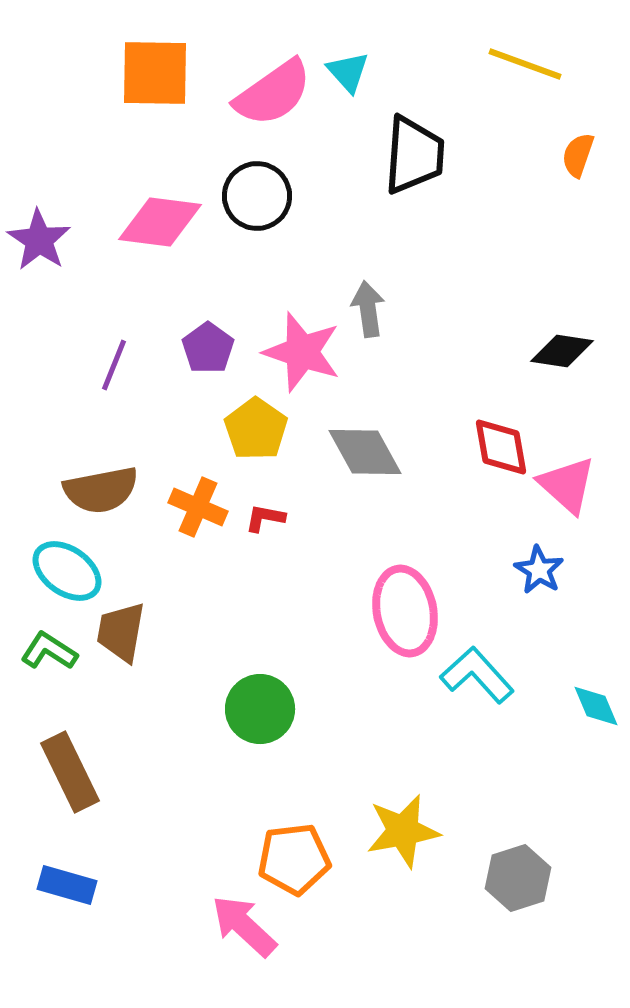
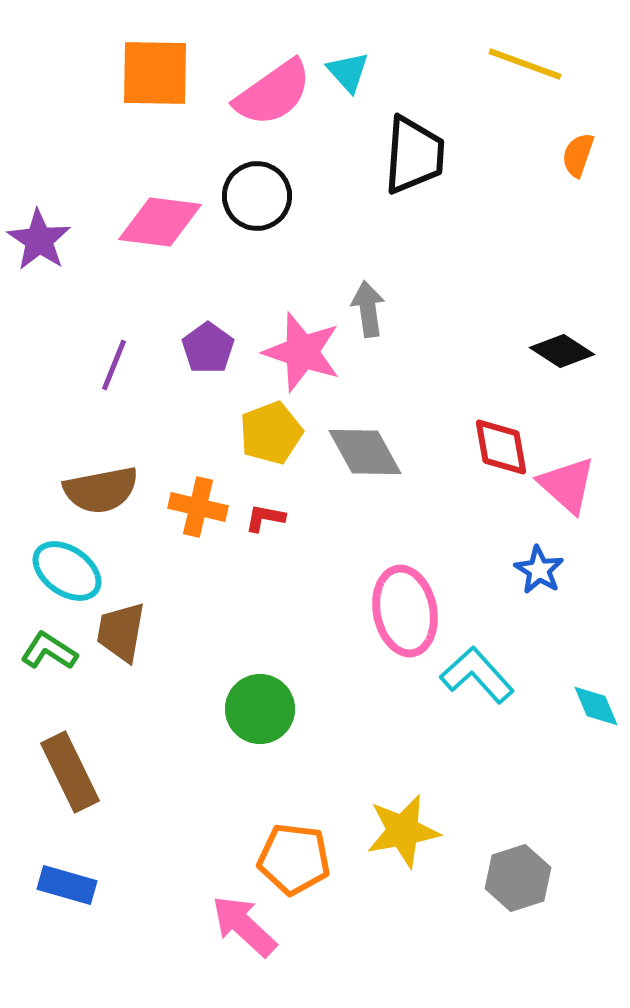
black diamond: rotated 24 degrees clockwise
yellow pentagon: moved 15 px right, 4 px down; rotated 16 degrees clockwise
orange cross: rotated 10 degrees counterclockwise
orange pentagon: rotated 14 degrees clockwise
